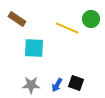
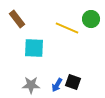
brown rectangle: rotated 18 degrees clockwise
black square: moved 3 px left, 1 px up
